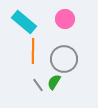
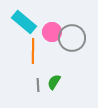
pink circle: moved 13 px left, 13 px down
gray circle: moved 8 px right, 21 px up
gray line: rotated 32 degrees clockwise
